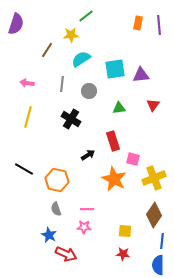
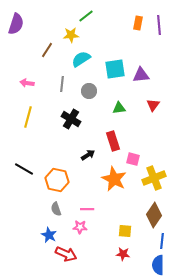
pink star: moved 4 px left
